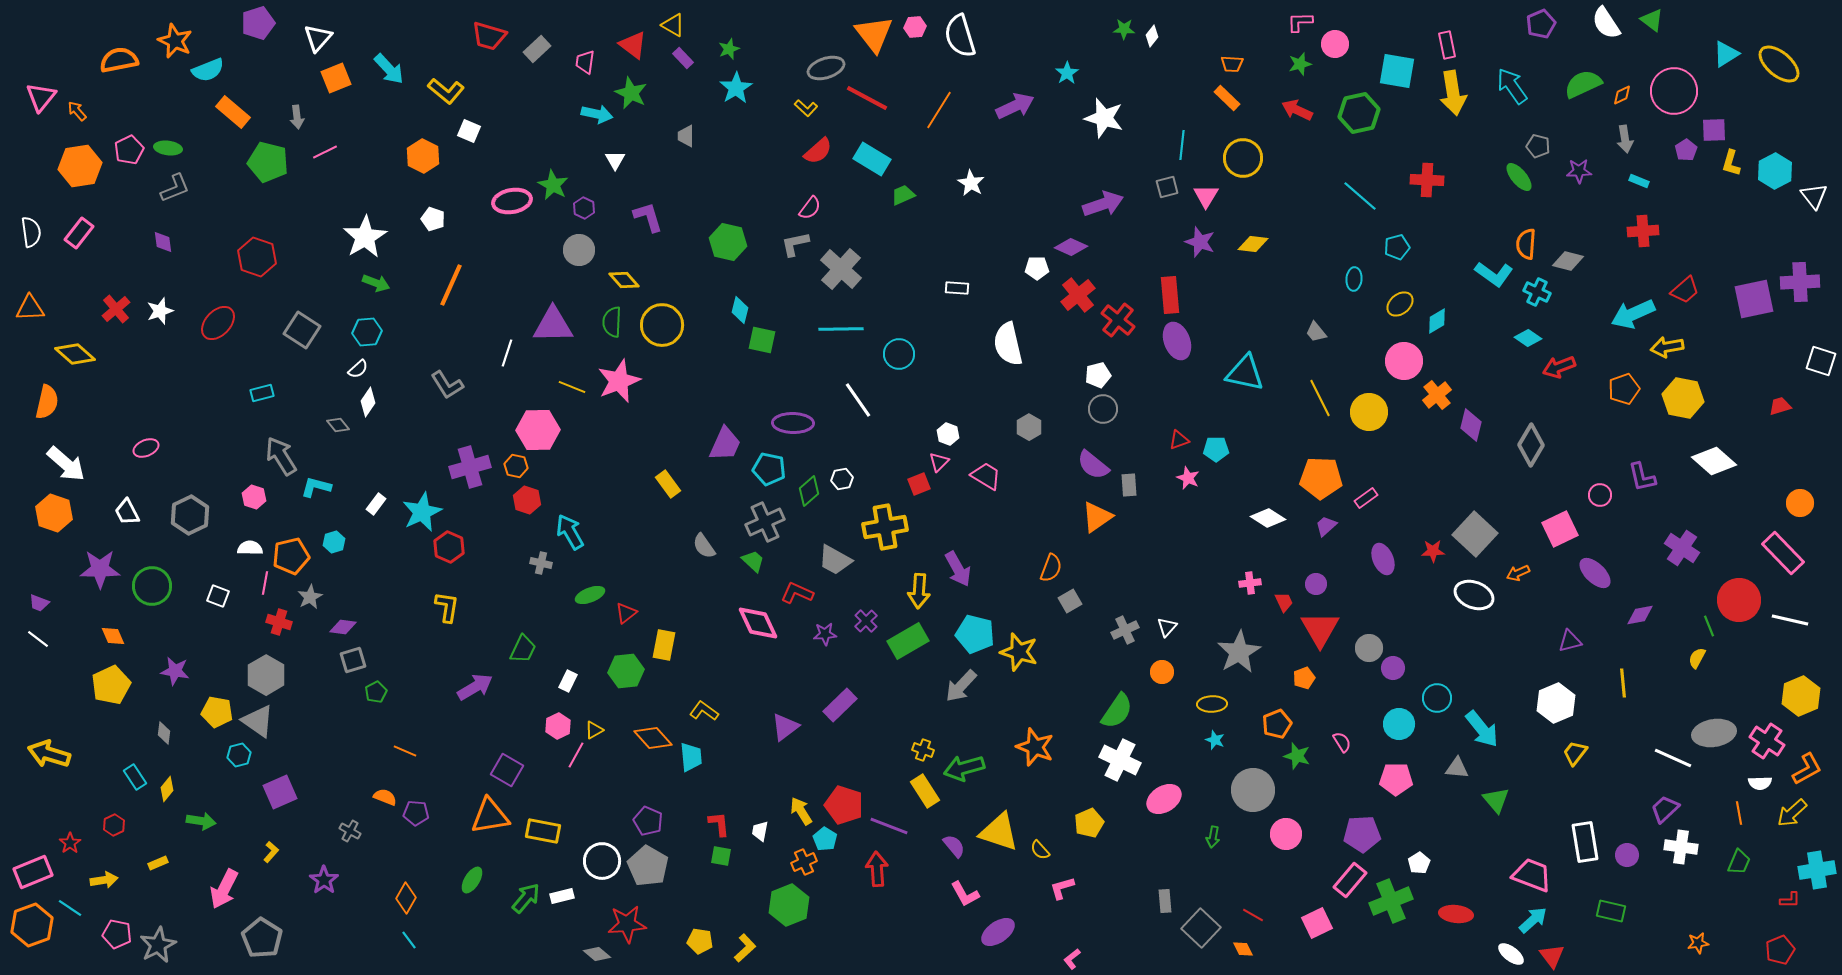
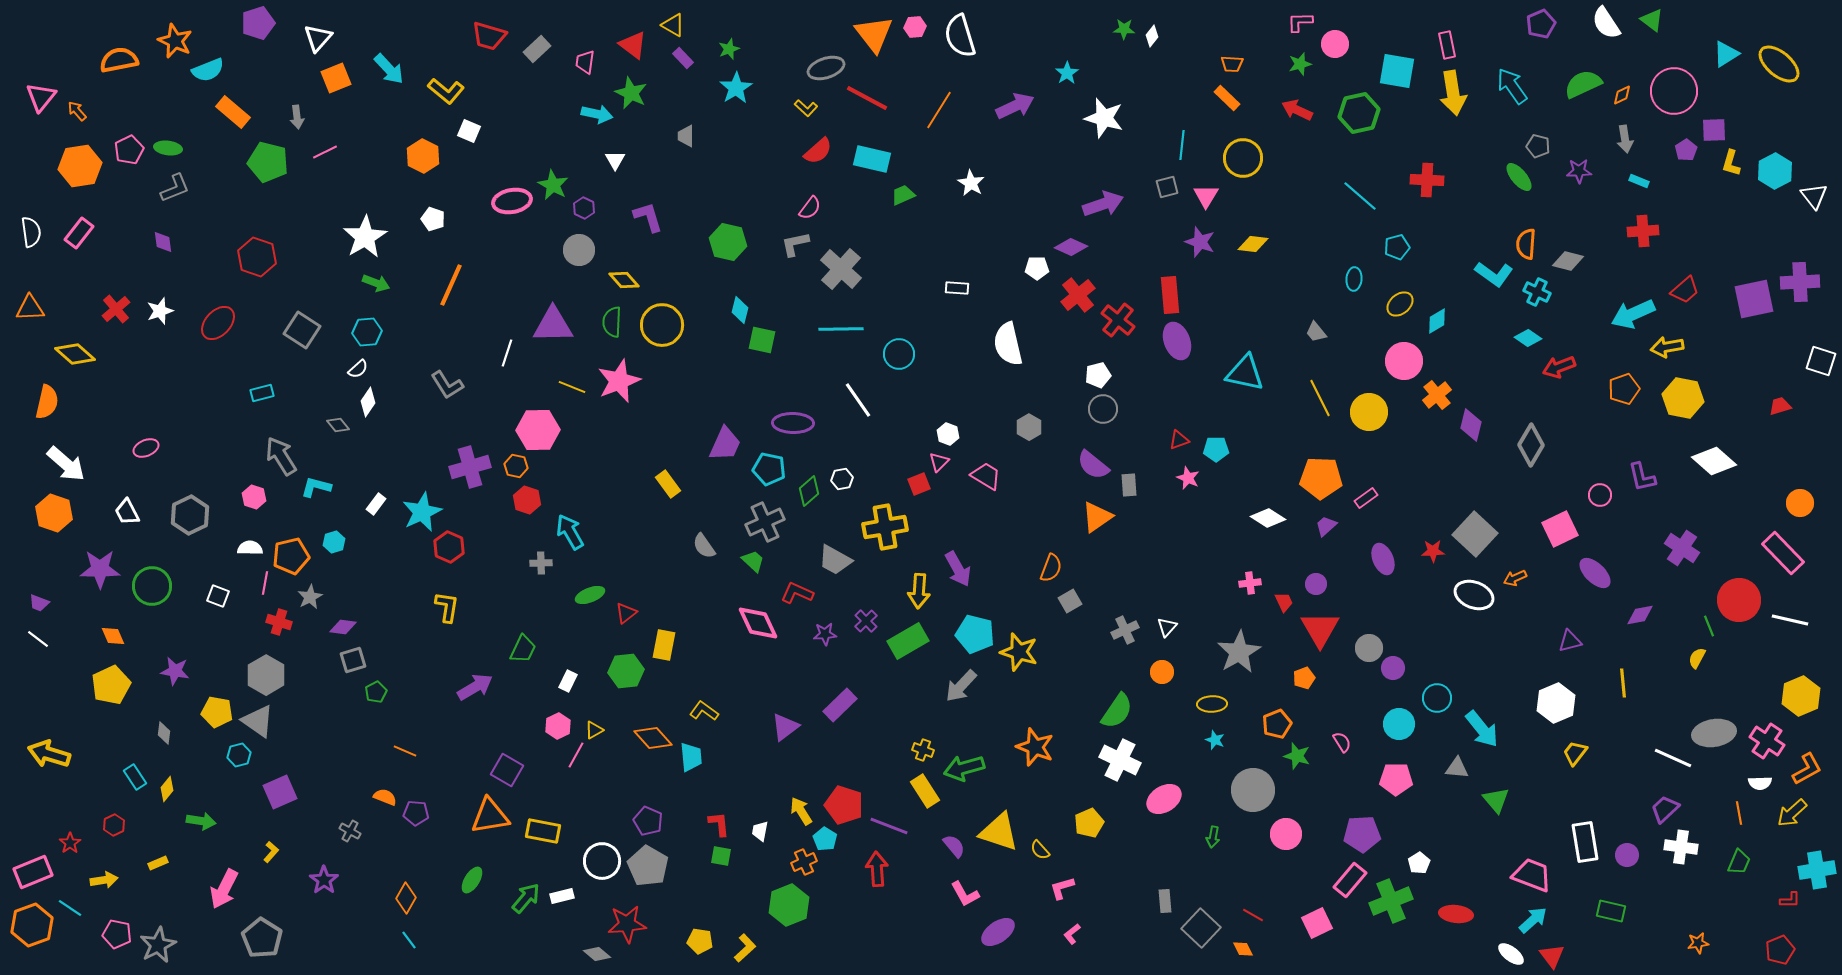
cyan rectangle at (872, 159): rotated 18 degrees counterclockwise
gray cross at (541, 563): rotated 15 degrees counterclockwise
orange arrow at (1518, 573): moved 3 px left, 5 px down
pink L-shape at (1072, 959): moved 25 px up
